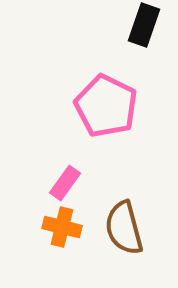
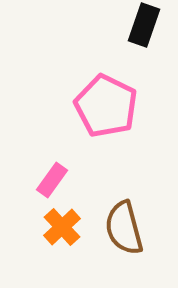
pink rectangle: moved 13 px left, 3 px up
orange cross: rotated 33 degrees clockwise
